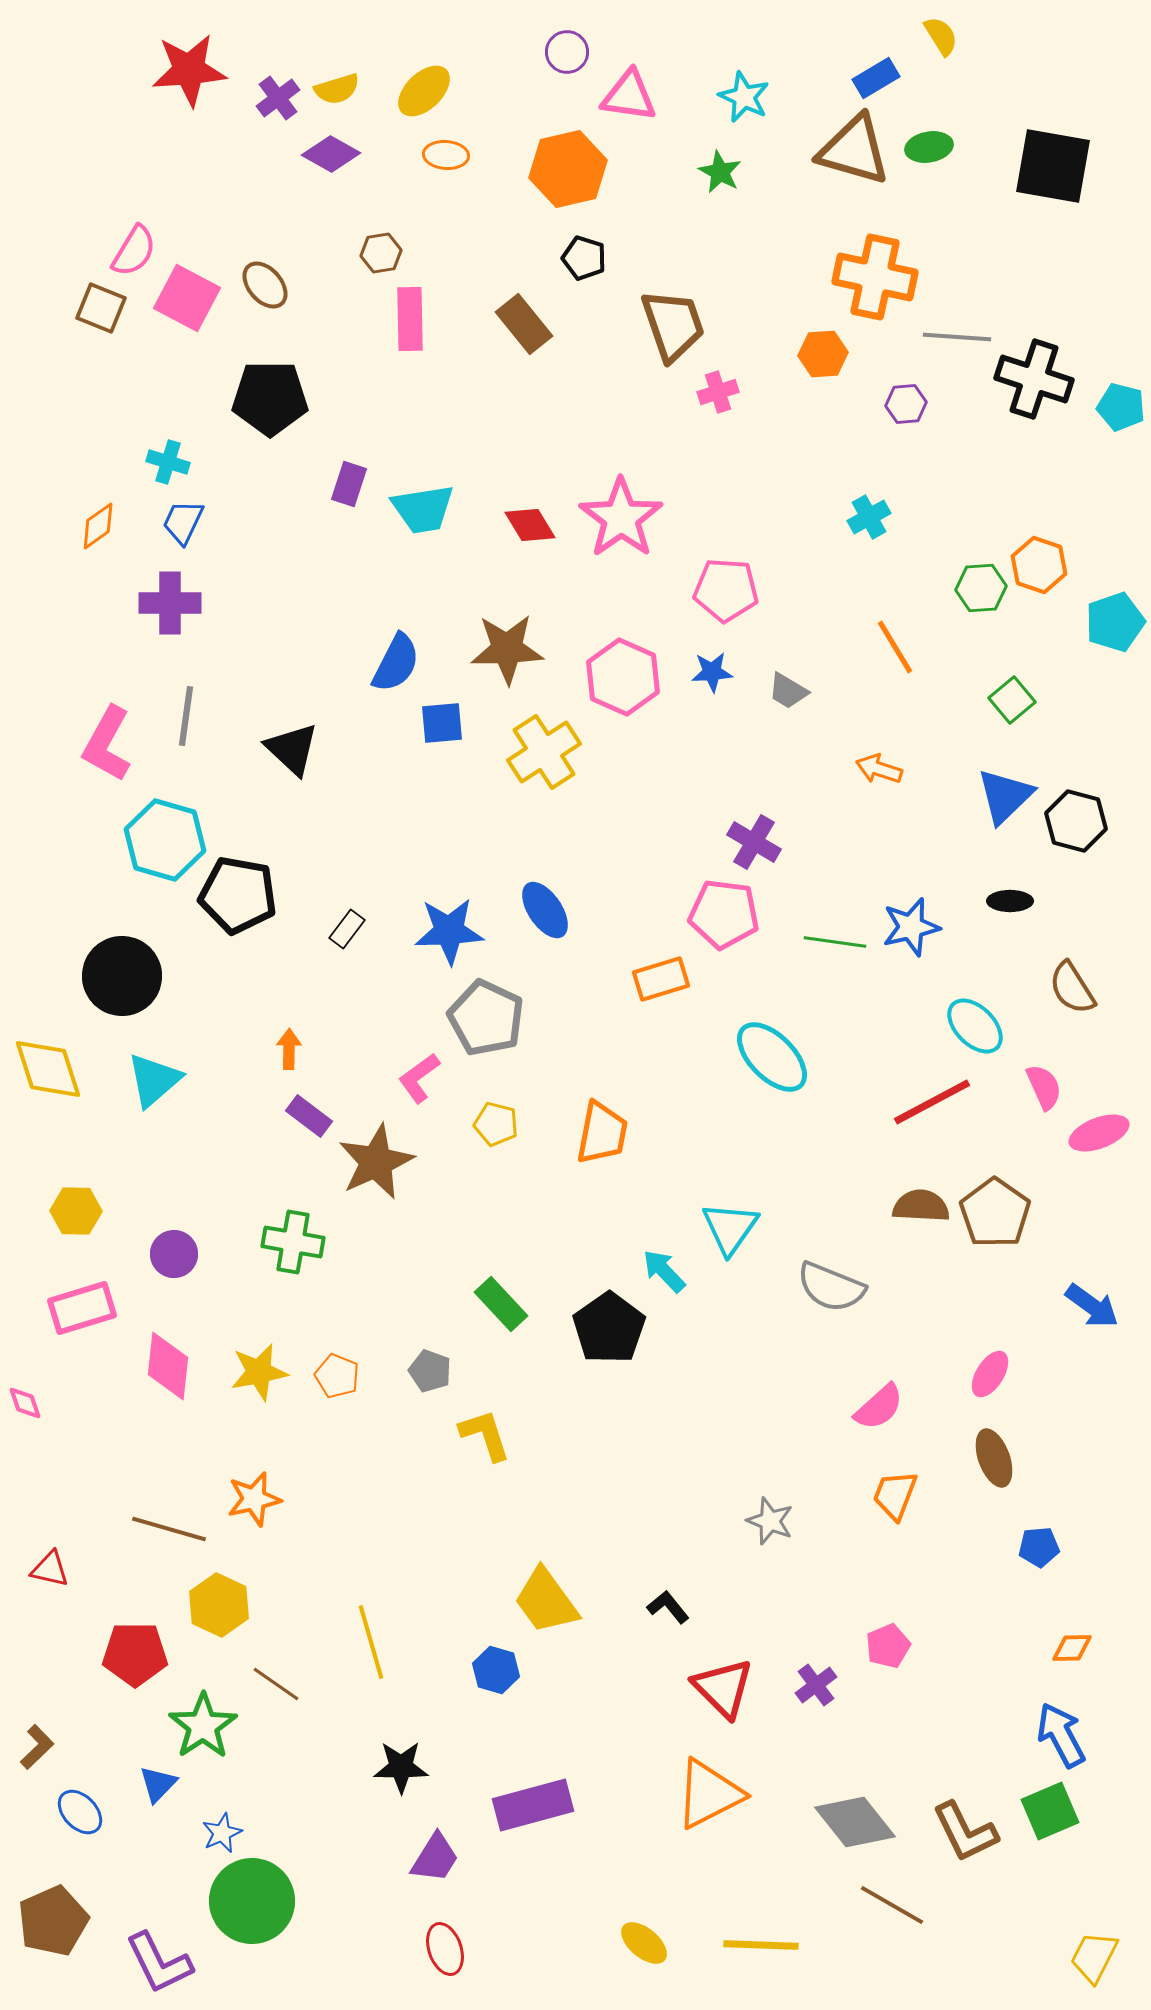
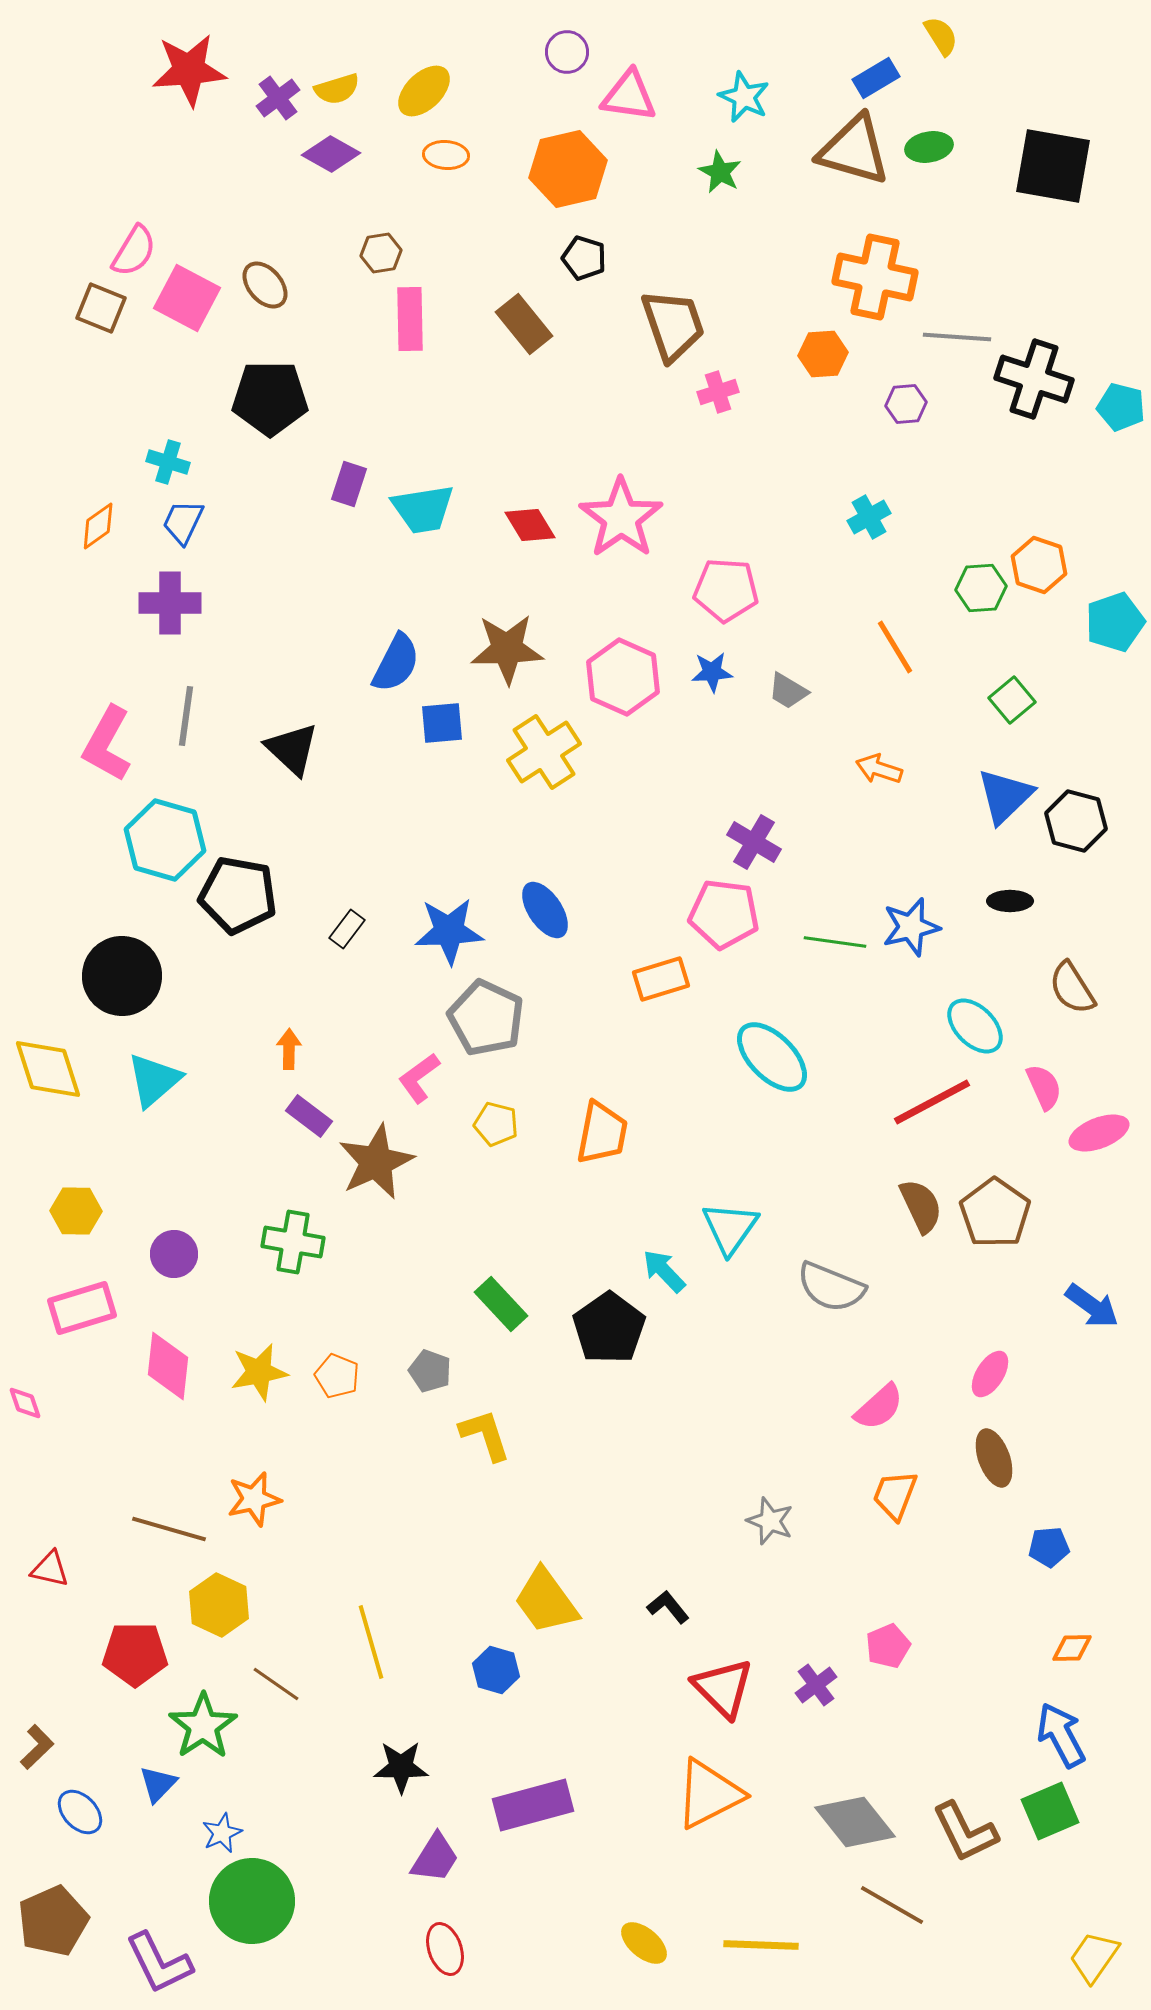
brown semicircle at (921, 1206): rotated 62 degrees clockwise
blue pentagon at (1039, 1547): moved 10 px right
yellow trapezoid at (1094, 1957): rotated 8 degrees clockwise
